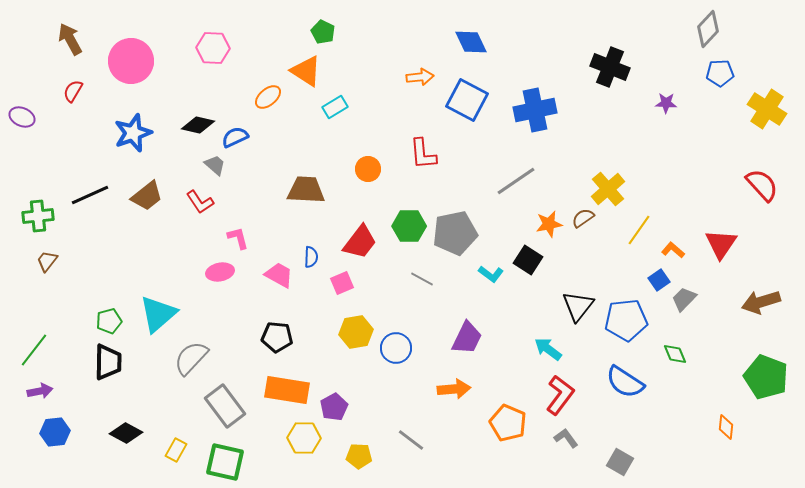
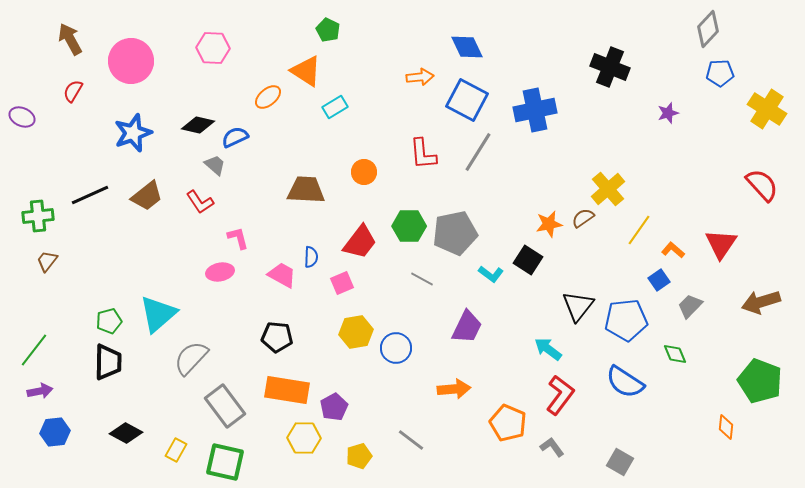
green pentagon at (323, 32): moved 5 px right, 2 px up
blue diamond at (471, 42): moved 4 px left, 5 px down
purple star at (666, 103): moved 2 px right, 10 px down; rotated 20 degrees counterclockwise
orange circle at (368, 169): moved 4 px left, 3 px down
gray line at (516, 181): moved 38 px left, 29 px up; rotated 24 degrees counterclockwise
pink trapezoid at (279, 275): moved 3 px right
gray trapezoid at (684, 299): moved 6 px right, 7 px down
purple trapezoid at (467, 338): moved 11 px up
green pentagon at (766, 377): moved 6 px left, 4 px down
gray L-shape at (566, 438): moved 14 px left, 9 px down
yellow pentagon at (359, 456): rotated 20 degrees counterclockwise
